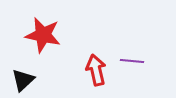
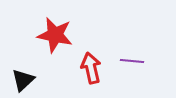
red star: moved 12 px right
red arrow: moved 5 px left, 2 px up
